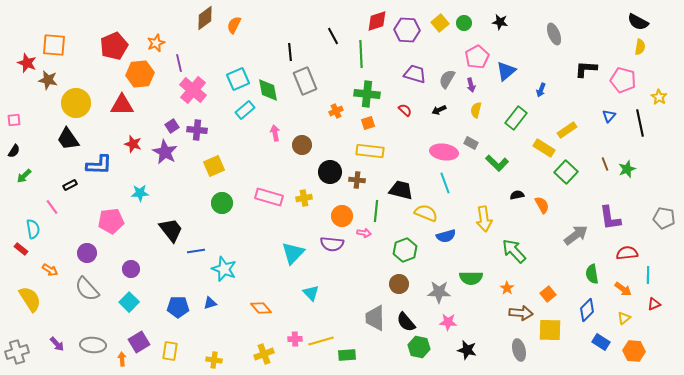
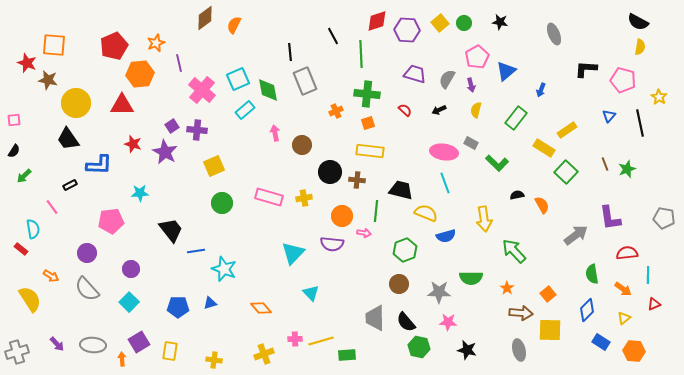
pink cross at (193, 90): moved 9 px right
orange arrow at (50, 270): moved 1 px right, 6 px down
